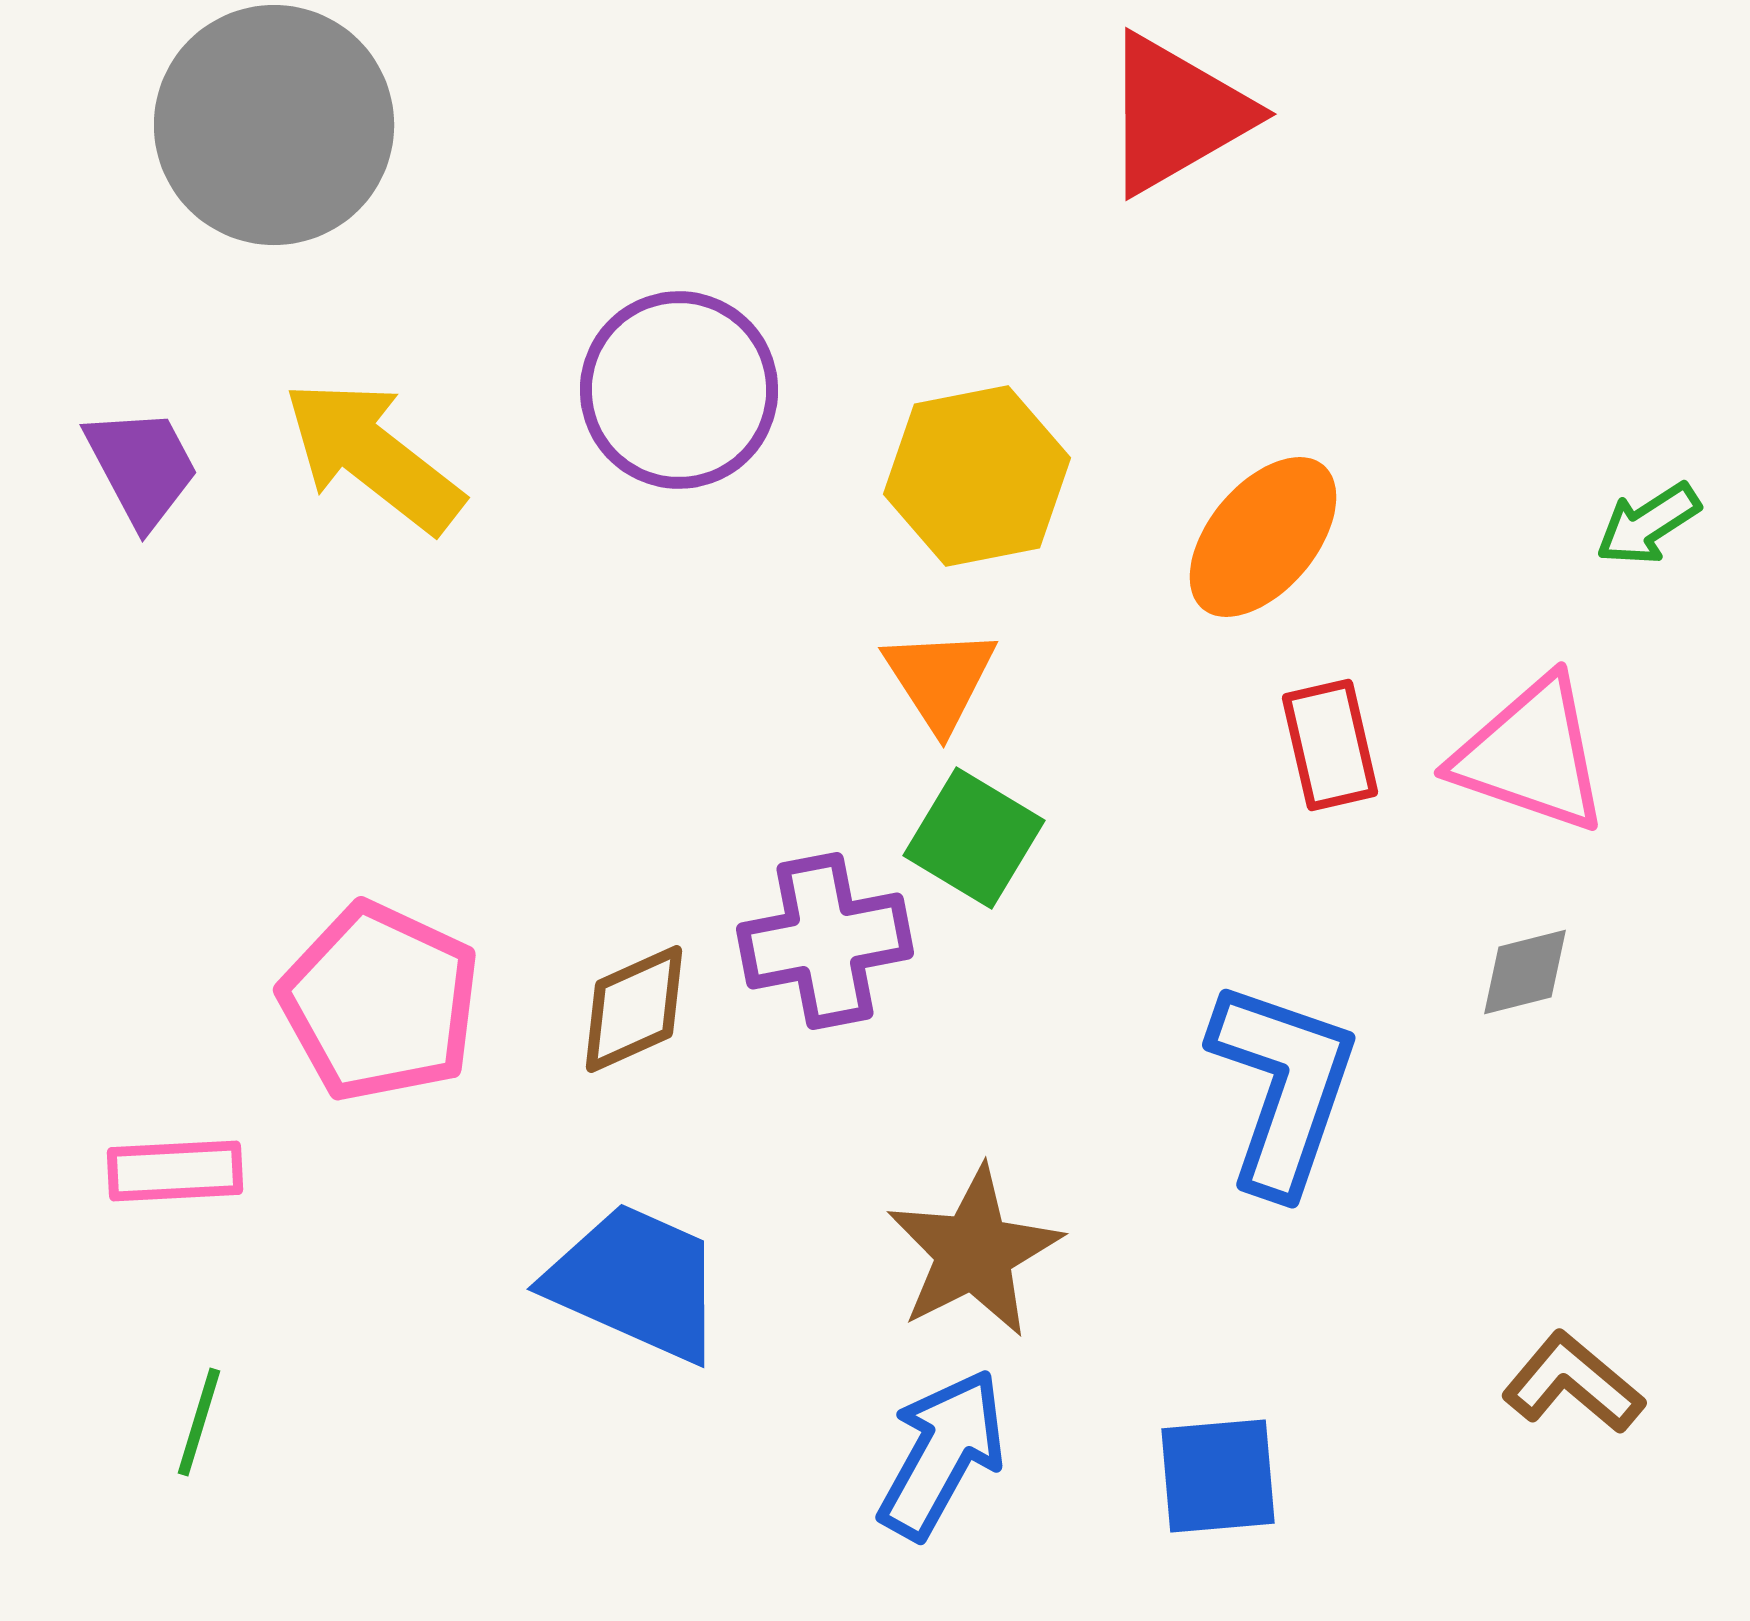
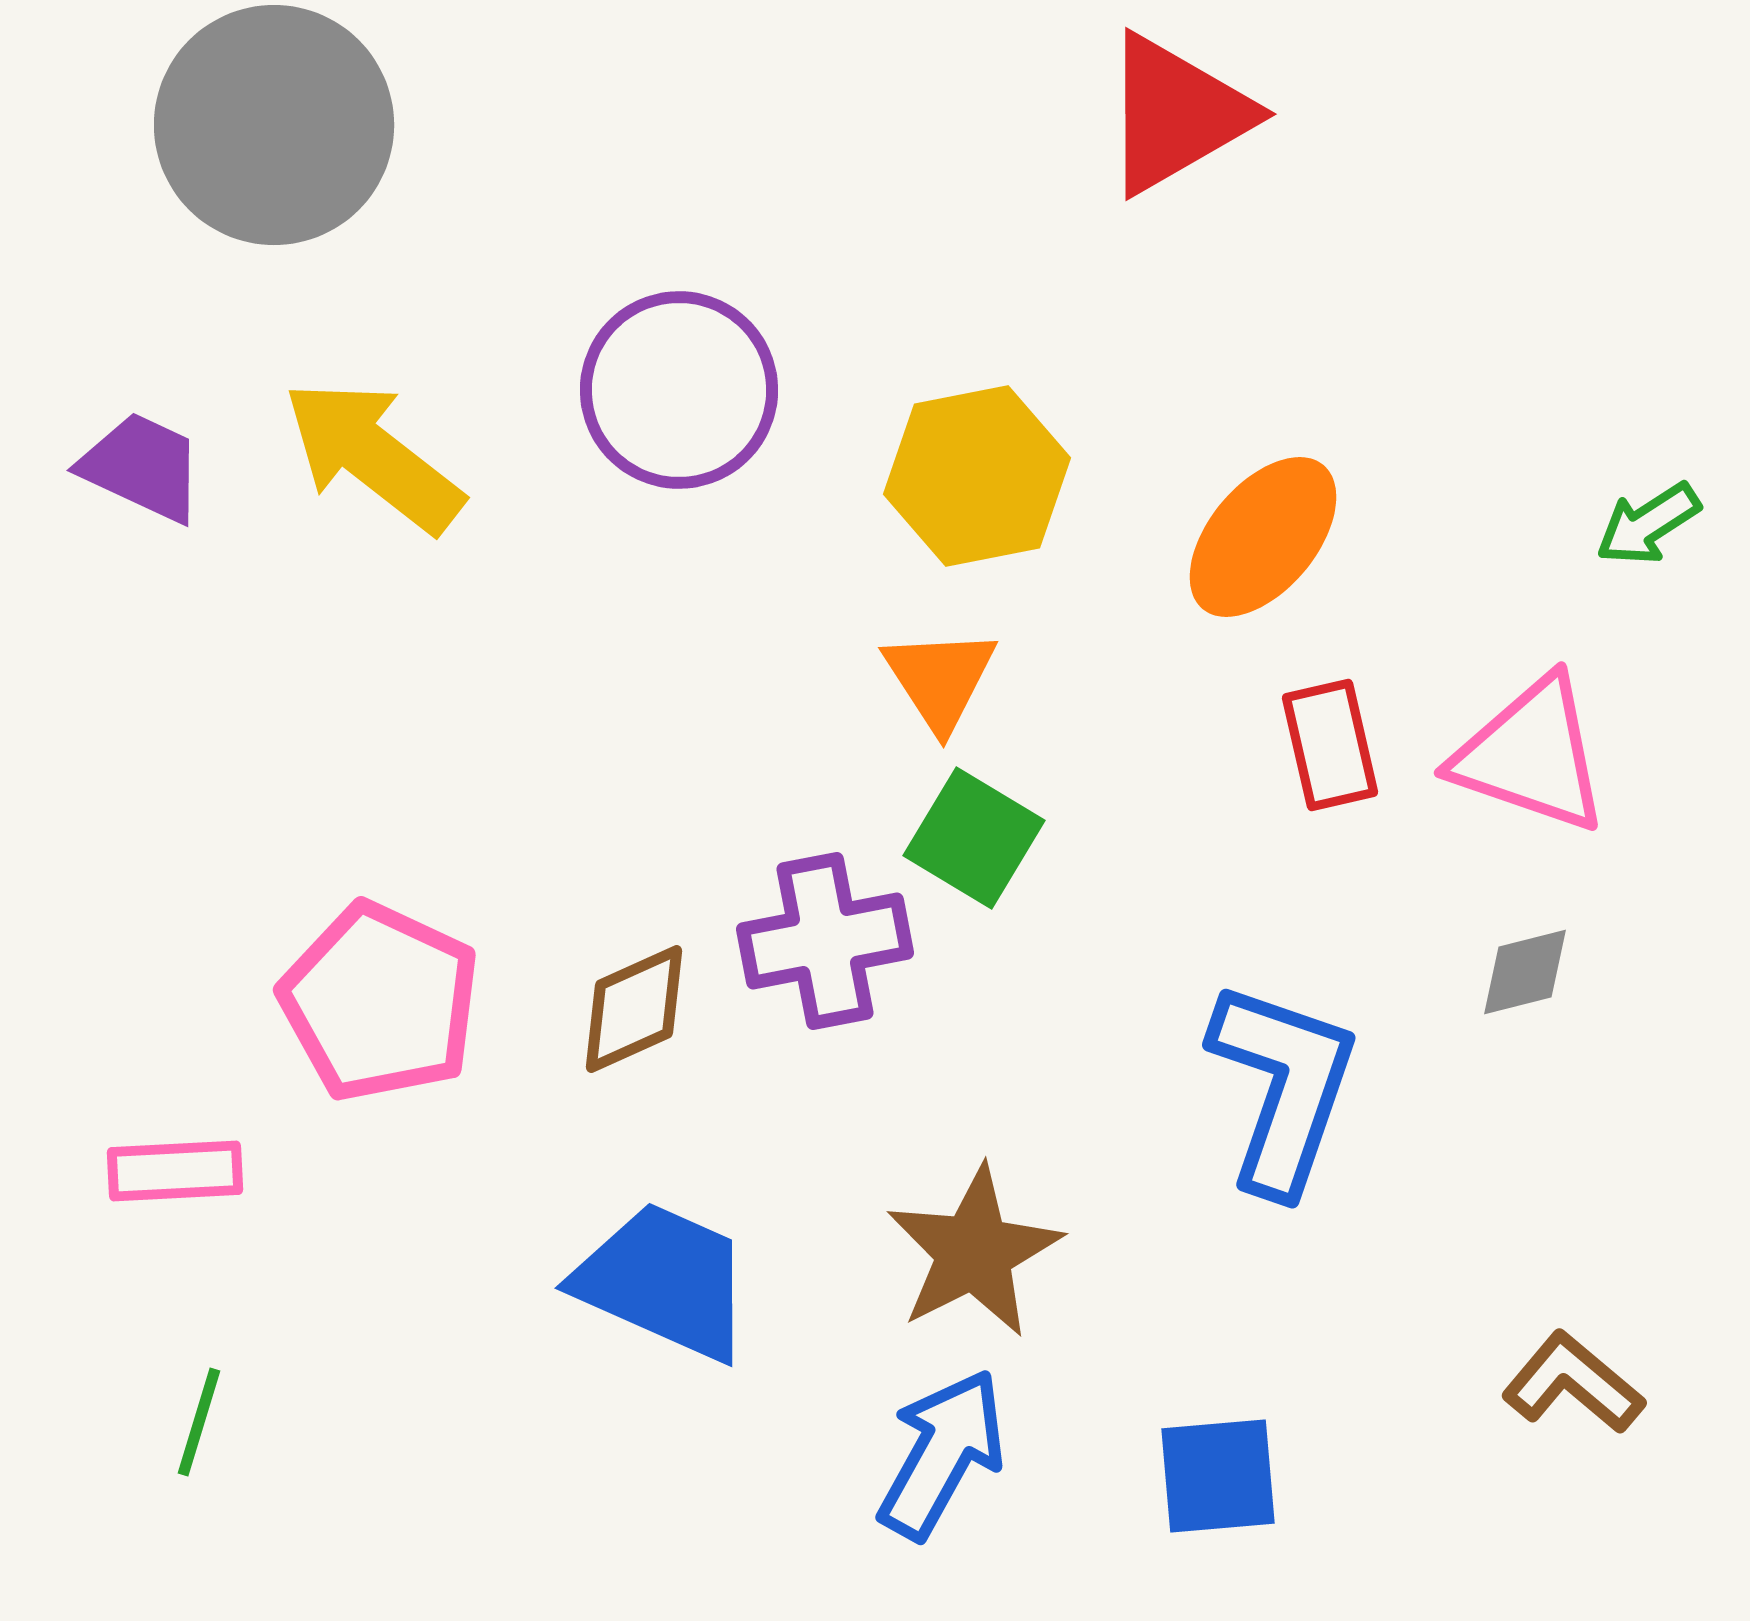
purple trapezoid: rotated 37 degrees counterclockwise
blue trapezoid: moved 28 px right, 1 px up
